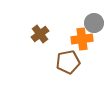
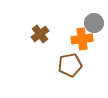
brown pentagon: moved 2 px right, 3 px down
